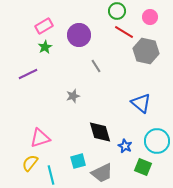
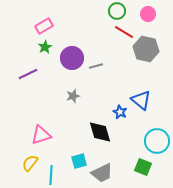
pink circle: moved 2 px left, 3 px up
purple circle: moved 7 px left, 23 px down
gray hexagon: moved 2 px up
gray line: rotated 72 degrees counterclockwise
blue triangle: moved 3 px up
pink triangle: moved 1 px right, 3 px up
blue star: moved 5 px left, 34 px up
cyan square: moved 1 px right
cyan line: rotated 18 degrees clockwise
